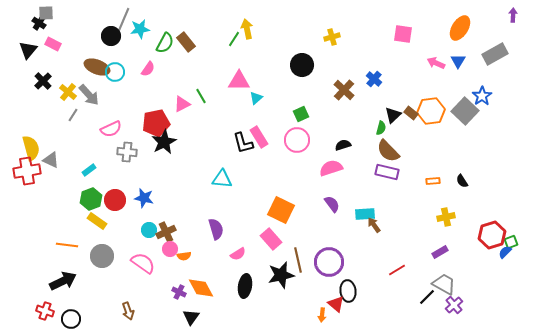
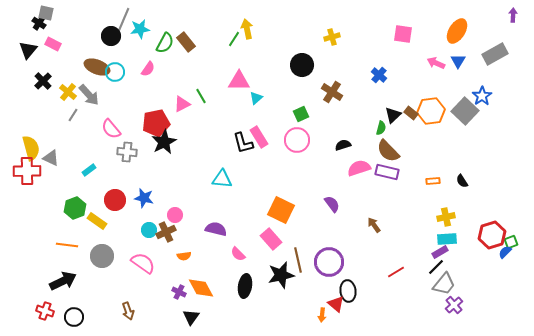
gray square at (46, 13): rotated 14 degrees clockwise
orange ellipse at (460, 28): moved 3 px left, 3 px down
blue cross at (374, 79): moved 5 px right, 4 px up
brown cross at (344, 90): moved 12 px left, 2 px down; rotated 10 degrees counterclockwise
pink semicircle at (111, 129): rotated 75 degrees clockwise
gray triangle at (51, 160): moved 2 px up
pink semicircle at (331, 168): moved 28 px right
red cross at (27, 171): rotated 8 degrees clockwise
green hexagon at (91, 199): moved 16 px left, 9 px down
cyan rectangle at (365, 214): moved 82 px right, 25 px down
purple semicircle at (216, 229): rotated 60 degrees counterclockwise
pink circle at (170, 249): moved 5 px right, 34 px up
pink semicircle at (238, 254): rotated 77 degrees clockwise
red line at (397, 270): moved 1 px left, 2 px down
gray trapezoid at (444, 284): rotated 100 degrees clockwise
black line at (427, 297): moved 9 px right, 30 px up
black circle at (71, 319): moved 3 px right, 2 px up
